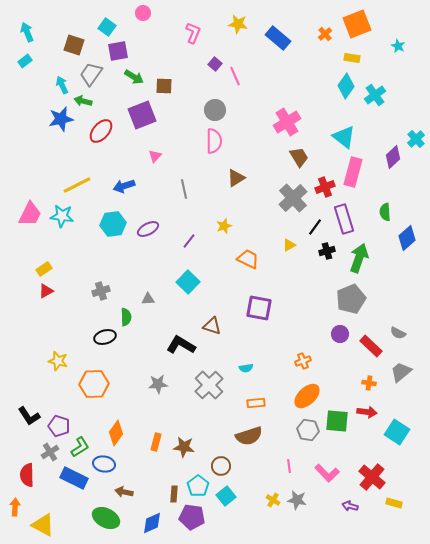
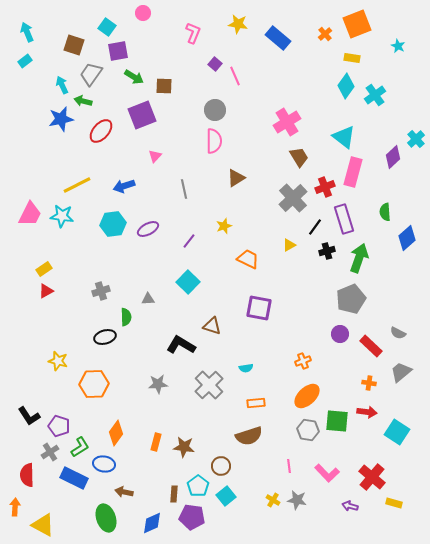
green ellipse at (106, 518): rotated 44 degrees clockwise
